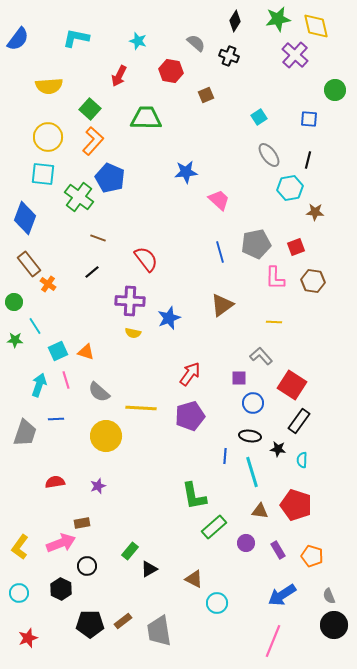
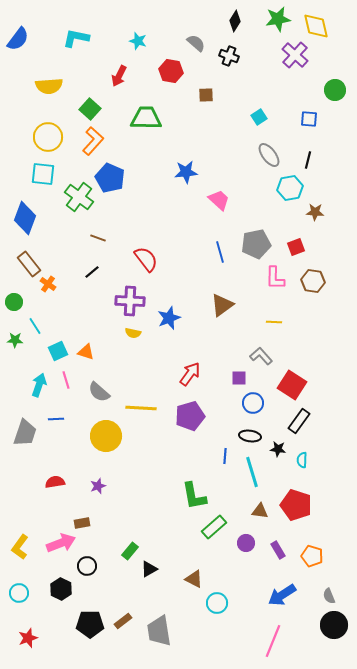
brown square at (206, 95): rotated 21 degrees clockwise
